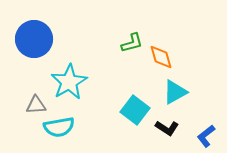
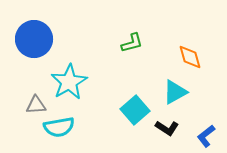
orange diamond: moved 29 px right
cyan square: rotated 12 degrees clockwise
